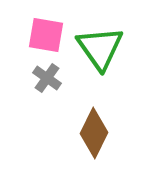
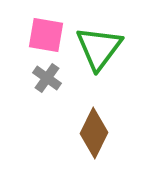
green triangle: moved 1 px left; rotated 12 degrees clockwise
